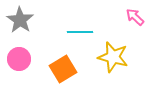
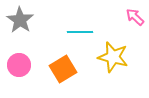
pink circle: moved 6 px down
